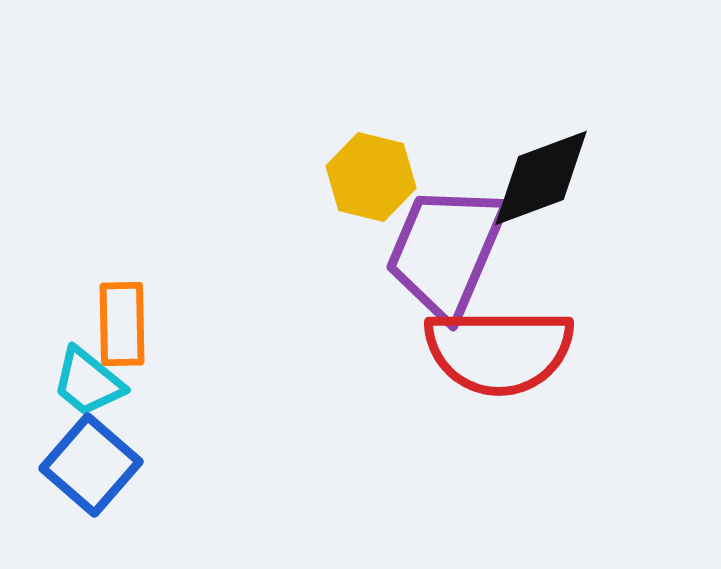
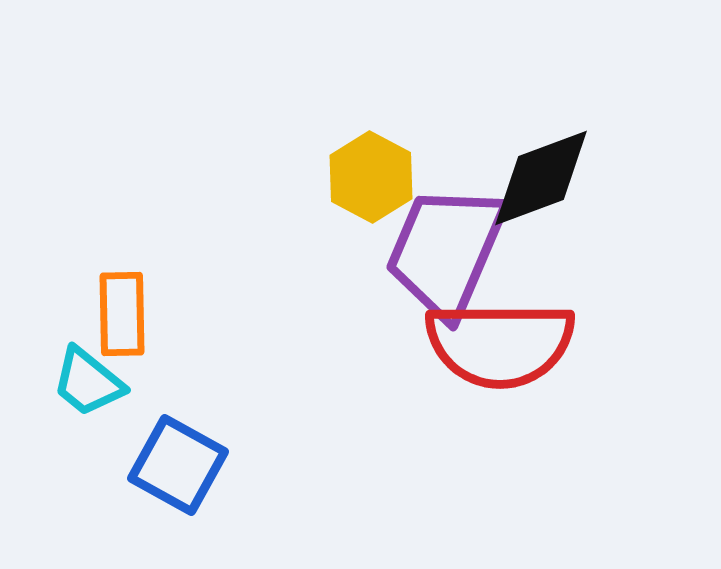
yellow hexagon: rotated 14 degrees clockwise
orange rectangle: moved 10 px up
red semicircle: moved 1 px right, 7 px up
blue square: moved 87 px right; rotated 12 degrees counterclockwise
